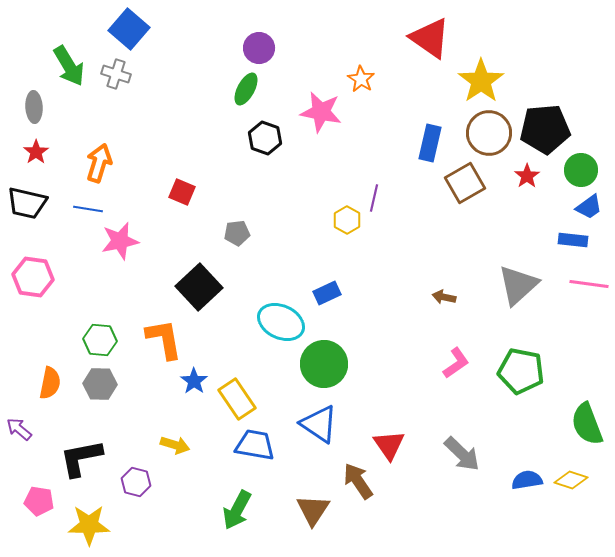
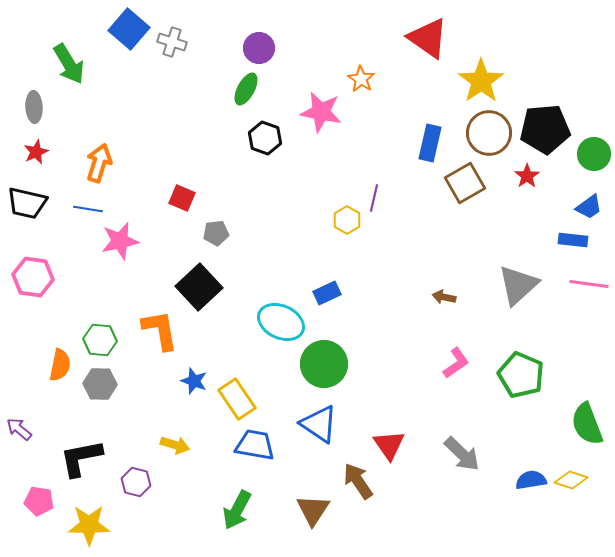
red triangle at (430, 38): moved 2 px left
green arrow at (69, 66): moved 2 px up
gray cross at (116, 74): moved 56 px right, 32 px up
red star at (36, 152): rotated 10 degrees clockwise
green circle at (581, 170): moved 13 px right, 16 px up
red square at (182, 192): moved 6 px down
gray pentagon at (237, 233): moved 21 px left
orange L-shape at (164, 339): moved 4 px left, 9 px up
green pentagon at (521, 371): moved 4 px down; rotated 12 degrees clockwise
blue star at (194, 381): rotated 16 degrees counterclockwise
orange semicircle at (50, 383): moved 10 px right, 18 px up
blue semicircle at (527, 480): moved 4 px right
